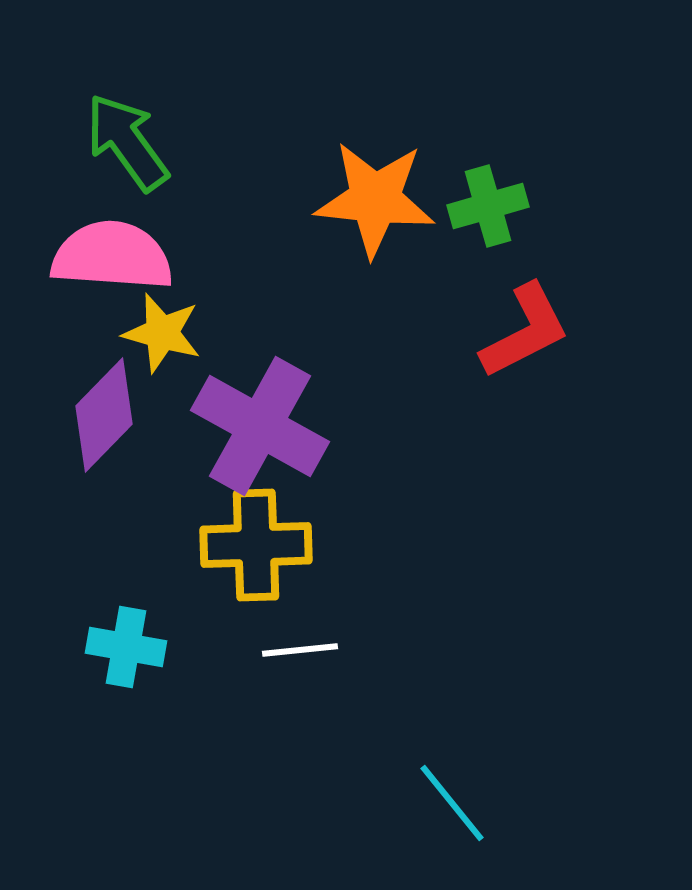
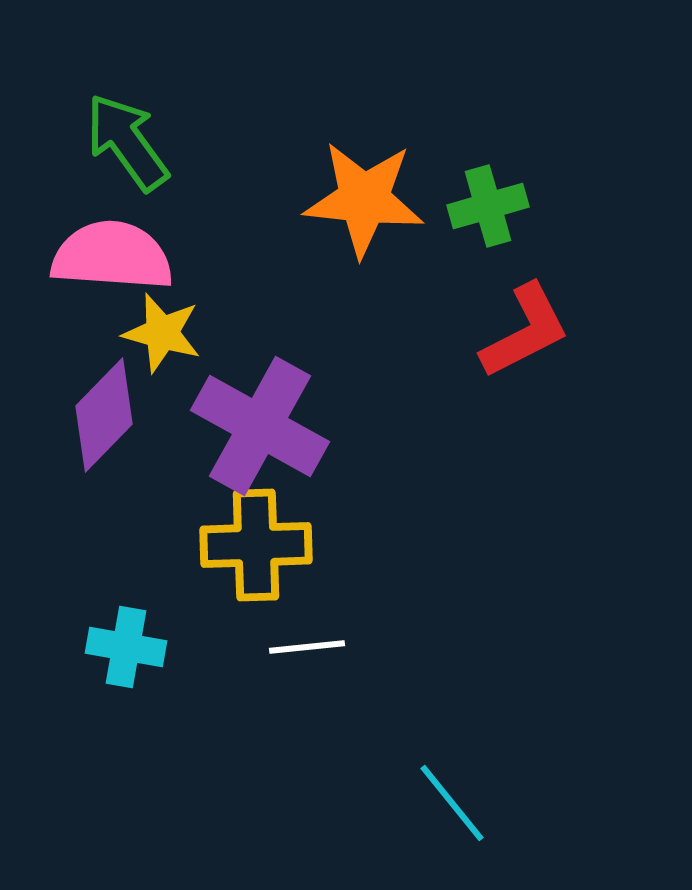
orange star: moved 11 px left
white line: moved 7 px right, 3 px up
